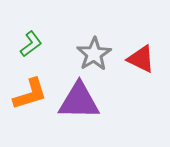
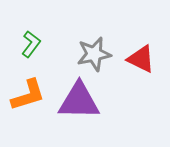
green L-shape: rotated 16 degrees counterclockwise
gray star: rotated 20 degrees clockwise
orange L-shape: moved 2 px left, 1 px down
